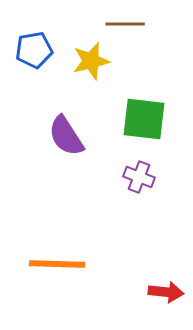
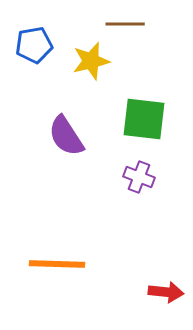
blue pentagon: moved 5 px up
